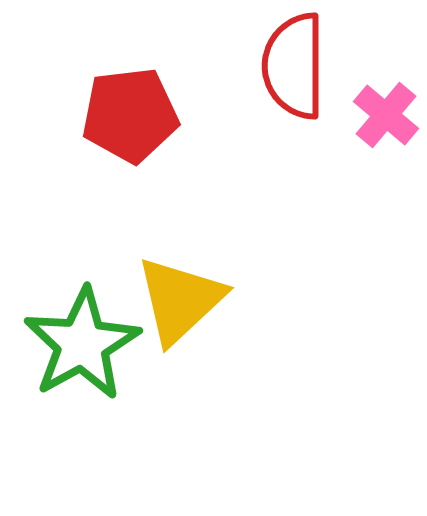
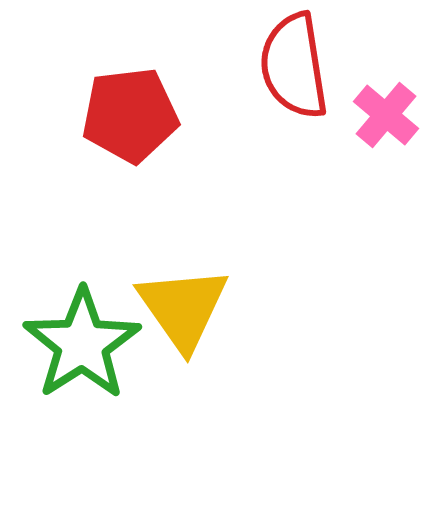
red semicircle: rotated 9 degrees counterclockwise
yellow triangle: moved 3 px right, 8 px down; rotated 22 degrees counterclockwise
green star: rotated 4 degrees counterclockwise
